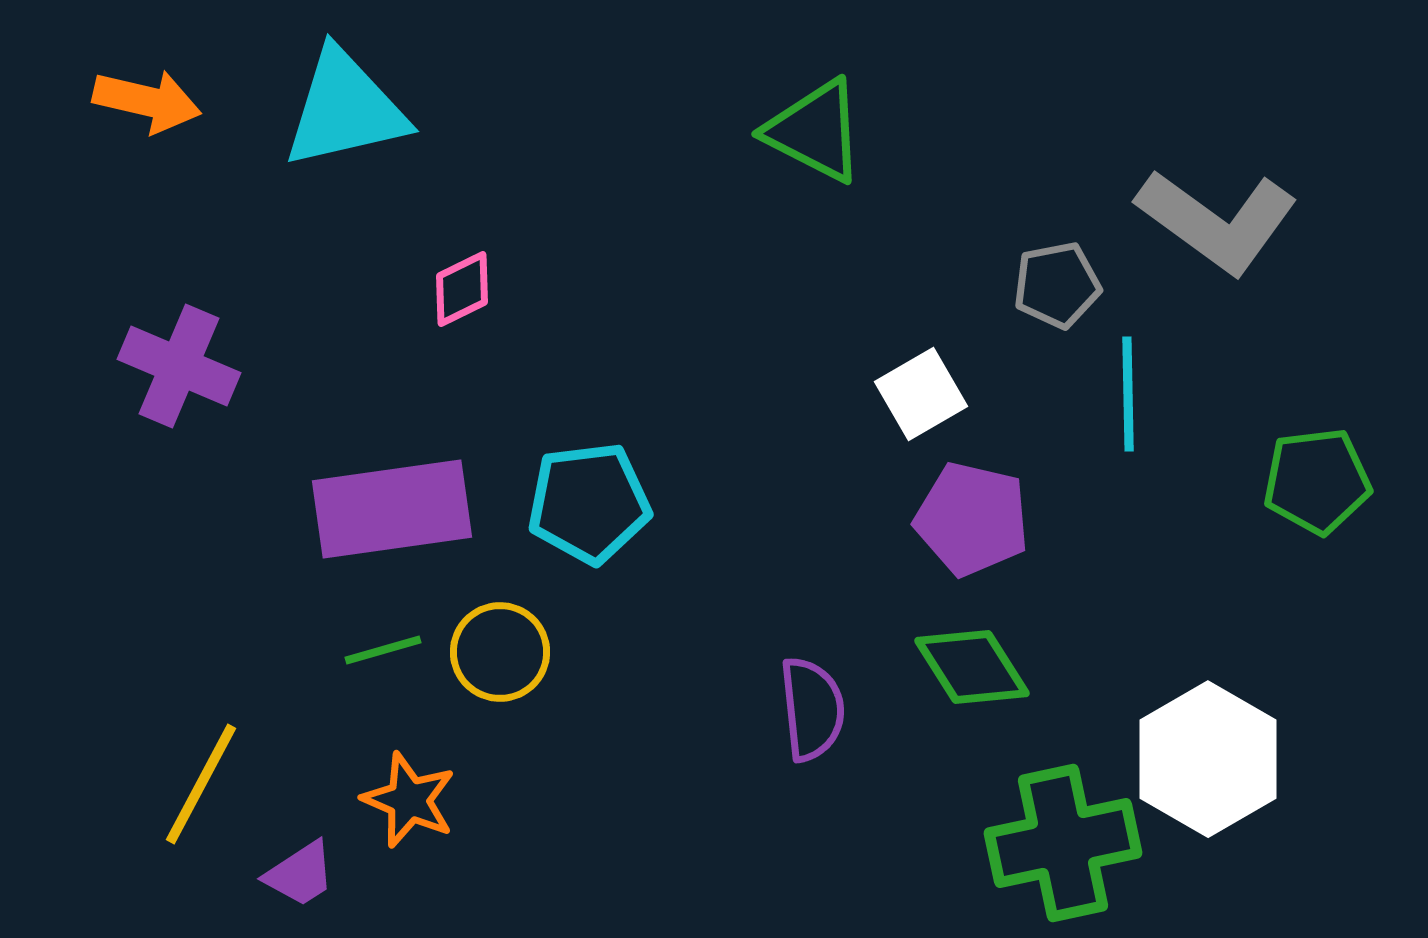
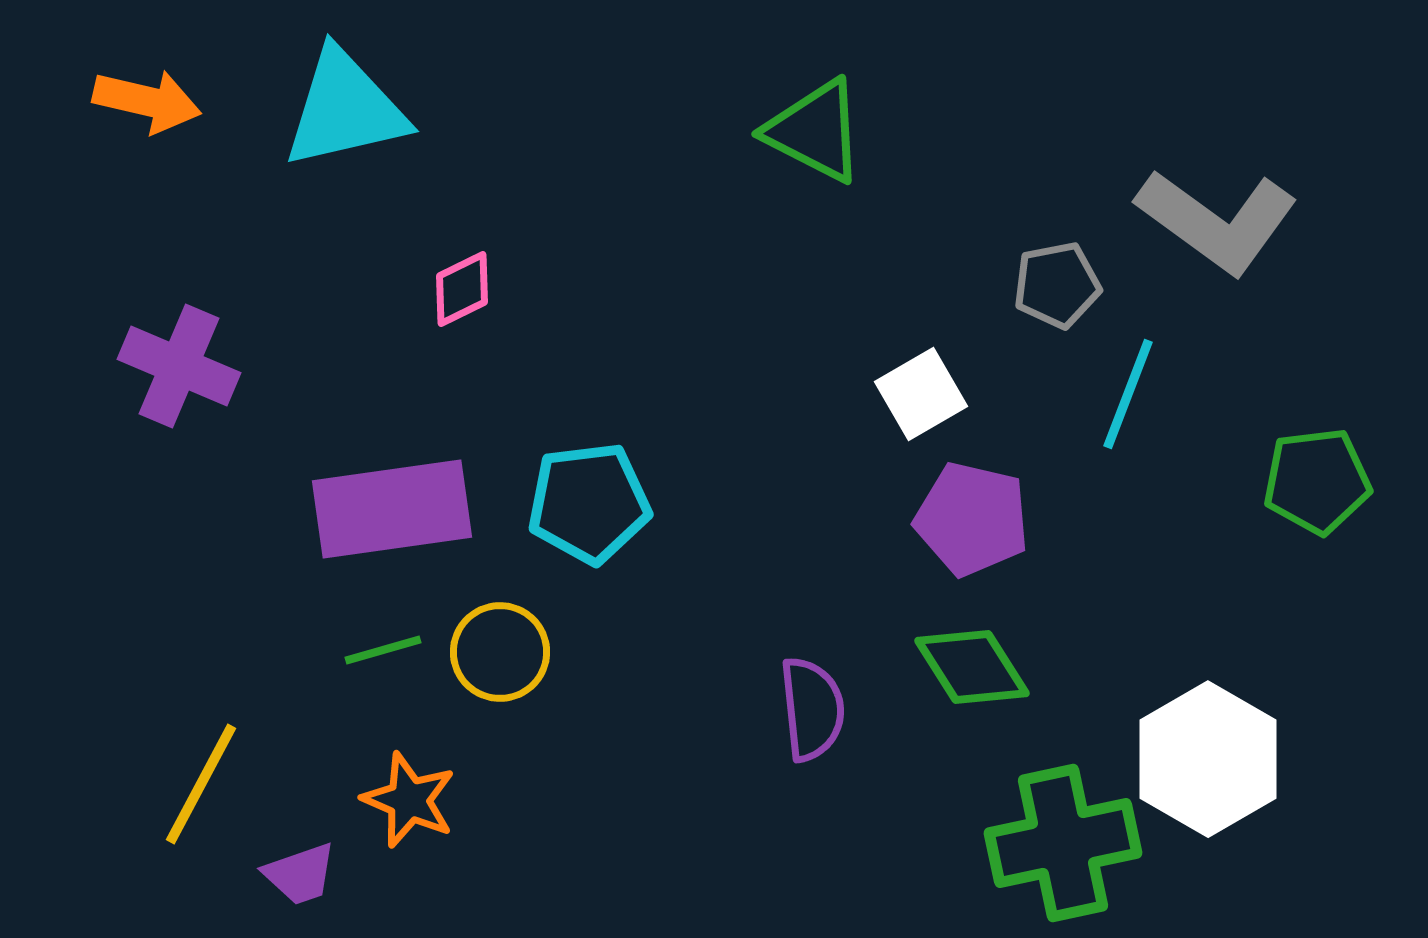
cyan line: rotated 22 degrees clockwise
purple trapezoid: rotated 14 degrees clockwise
